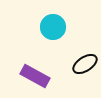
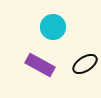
purple rectangle: moved 5 px right, 11 px up
